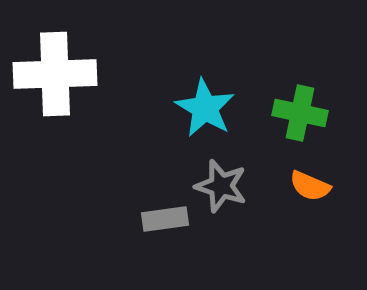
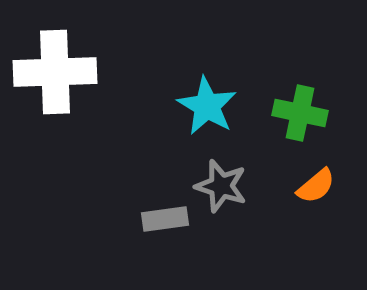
white cross: moved 2 px up
cyan star: moved 2 px right, 2 px up
orange semicircle: moved 6 px right; rotated 63 degrees counterclockwise
